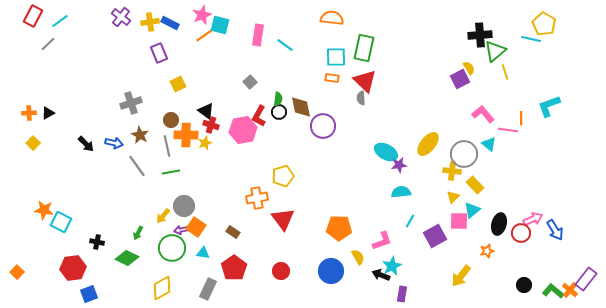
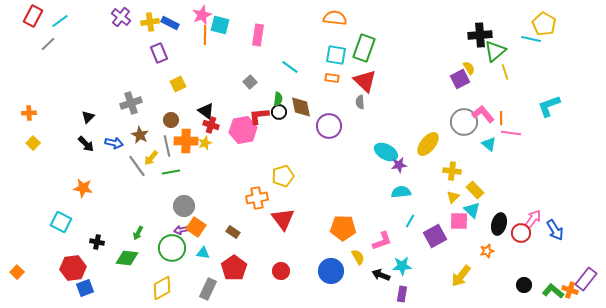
orange semicircle at (332, 18): moved 3 px right
orange line at (205, 35): rotated 54 degrees counterclockwise
cyan line at (285, 45): moved 5 px right, 22 px down
green rectangle at (364, 48): rotated 8 degrees clockwise
cyan square at (336, 57): moved 2 px up; rotated 10 degrees clockwise
gray semicircle at (361, 98): moved 1 px left, 4 px down
black triangle at (48, 113): moved 40 px right, 4 px down; rotated 16 degrees counterclockwise
red L-shape at (259, 116): rotated 55 degrees clockwise
orange line at (521, 118): moved 20 px left
purple circle at (323, 126): moved 6 px right
pink line at (508, 130): moved 3 px right, 3 px down
orange cross at (186, 135): moved 6 px down
gray circle at (464, 154): moved 32 px up
yellow rectangle at (475, 185): moved 5 px down
orange star at (44, 210): moved 39 px right, 22 px up
cyan triangle at (472, 210): rotated 36 degrees counterclockwise
yellow arrow at (163, 216): moved 12 px left, 58 px up
pink arrow at (533, 219): rotated 30 degrees counterclockwise
orange pentagon at (339, 228): moved 4 px right
green diamond at (127, 258): rotated 20 degrees counterclockwise
cyan star at (392, 266): moved 10 px right; rotated 24 degrees clockwise
orange cross at (570, 290): rotated 21 degrees counterclockwise
blue square at (89, 294): moved 4 px left, 6 px up
